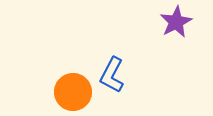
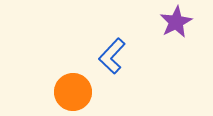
blue L-shape: moved 19 px up; rotated 15 degrees clockwise
